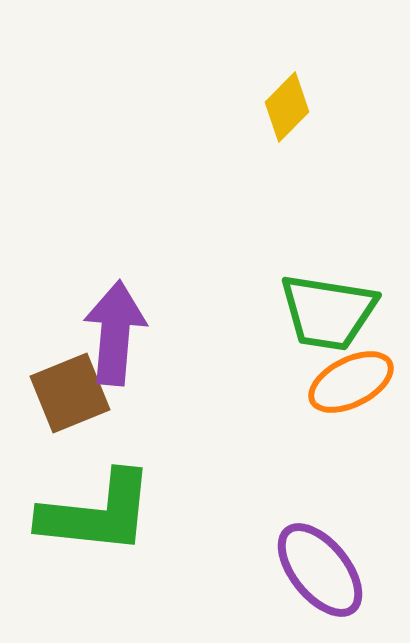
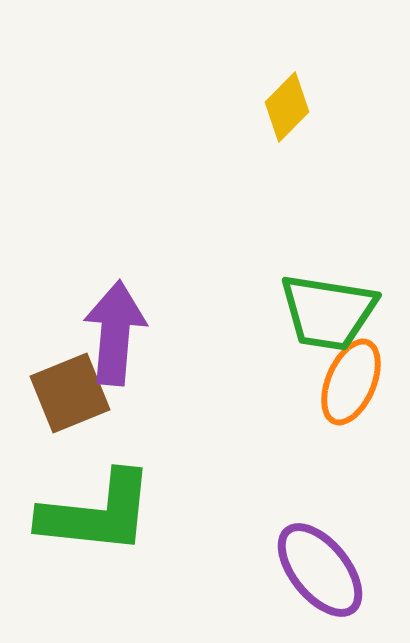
orange ellipse: rotated 40 degrees counterclockwise
